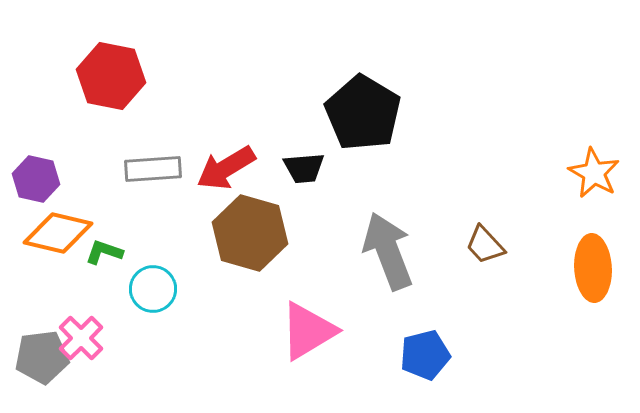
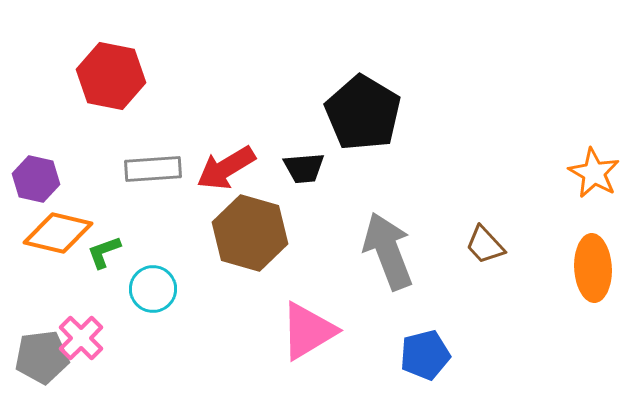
green L-shape: rotated 39 degrees counterclockwise
